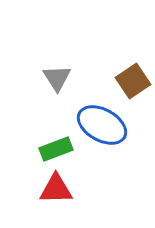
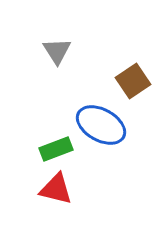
gray triangle: moved 27 px up
blue ellipse: moved 1 px left
red triangle: rotated 15 degrees clockwise
